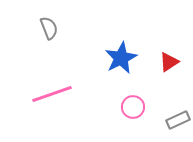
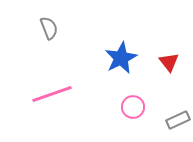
red triangle: rotated 35 degrees counterclockwise
